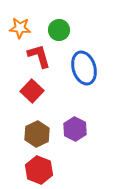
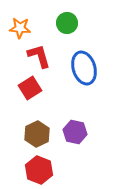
green circle: moved 8 px right, 7 px up
red square: moved 2 px left, 3 px up; rotated 15 degrees clockwise
purple hexagon: moved 3 px down; rotated 15 degrees counterclockwise
